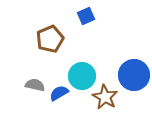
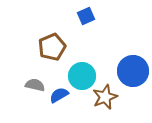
brown pentagon: moved 2 px right, 8 px down
blue circle: moved 1 px left, 4 px up
blue semicircle: moved 2 px down
brown star: rotated 20 degrees clockwise
